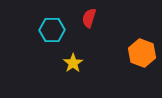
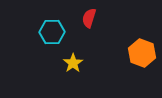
cyan hexagon: moved 2 px down
